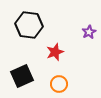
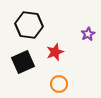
purple star: moved 1 px left, 2 px down
black square: moved 1 px right, 14 px up
